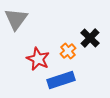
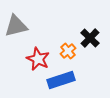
gray triangle: moved 7 px down; rotated 40 degrees clockwise
